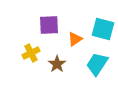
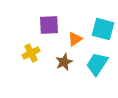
brown star: moved 7 px right, 2 px up; rotated 12 degrees clockwise
